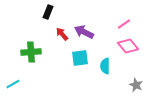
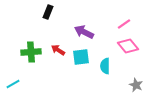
red arrow: moved 4 px left, 16 px down; rotated 16 degrees counterclockwise
cyan square: moved 1 px right, 1 px up
